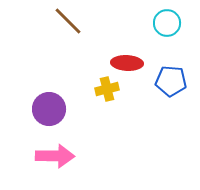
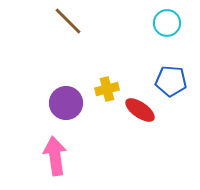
red ellipse: moved 13 px right, 47 px down; rotated 32 degrees clockwise
purple circle: moved 17 px right, 6 px up
pink arrow: rotated 99 degrees counterclockwise
